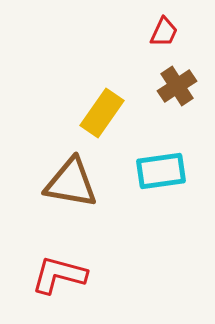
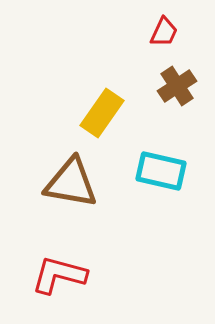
cyan rectangle: rotated 21 degrees clockwise
